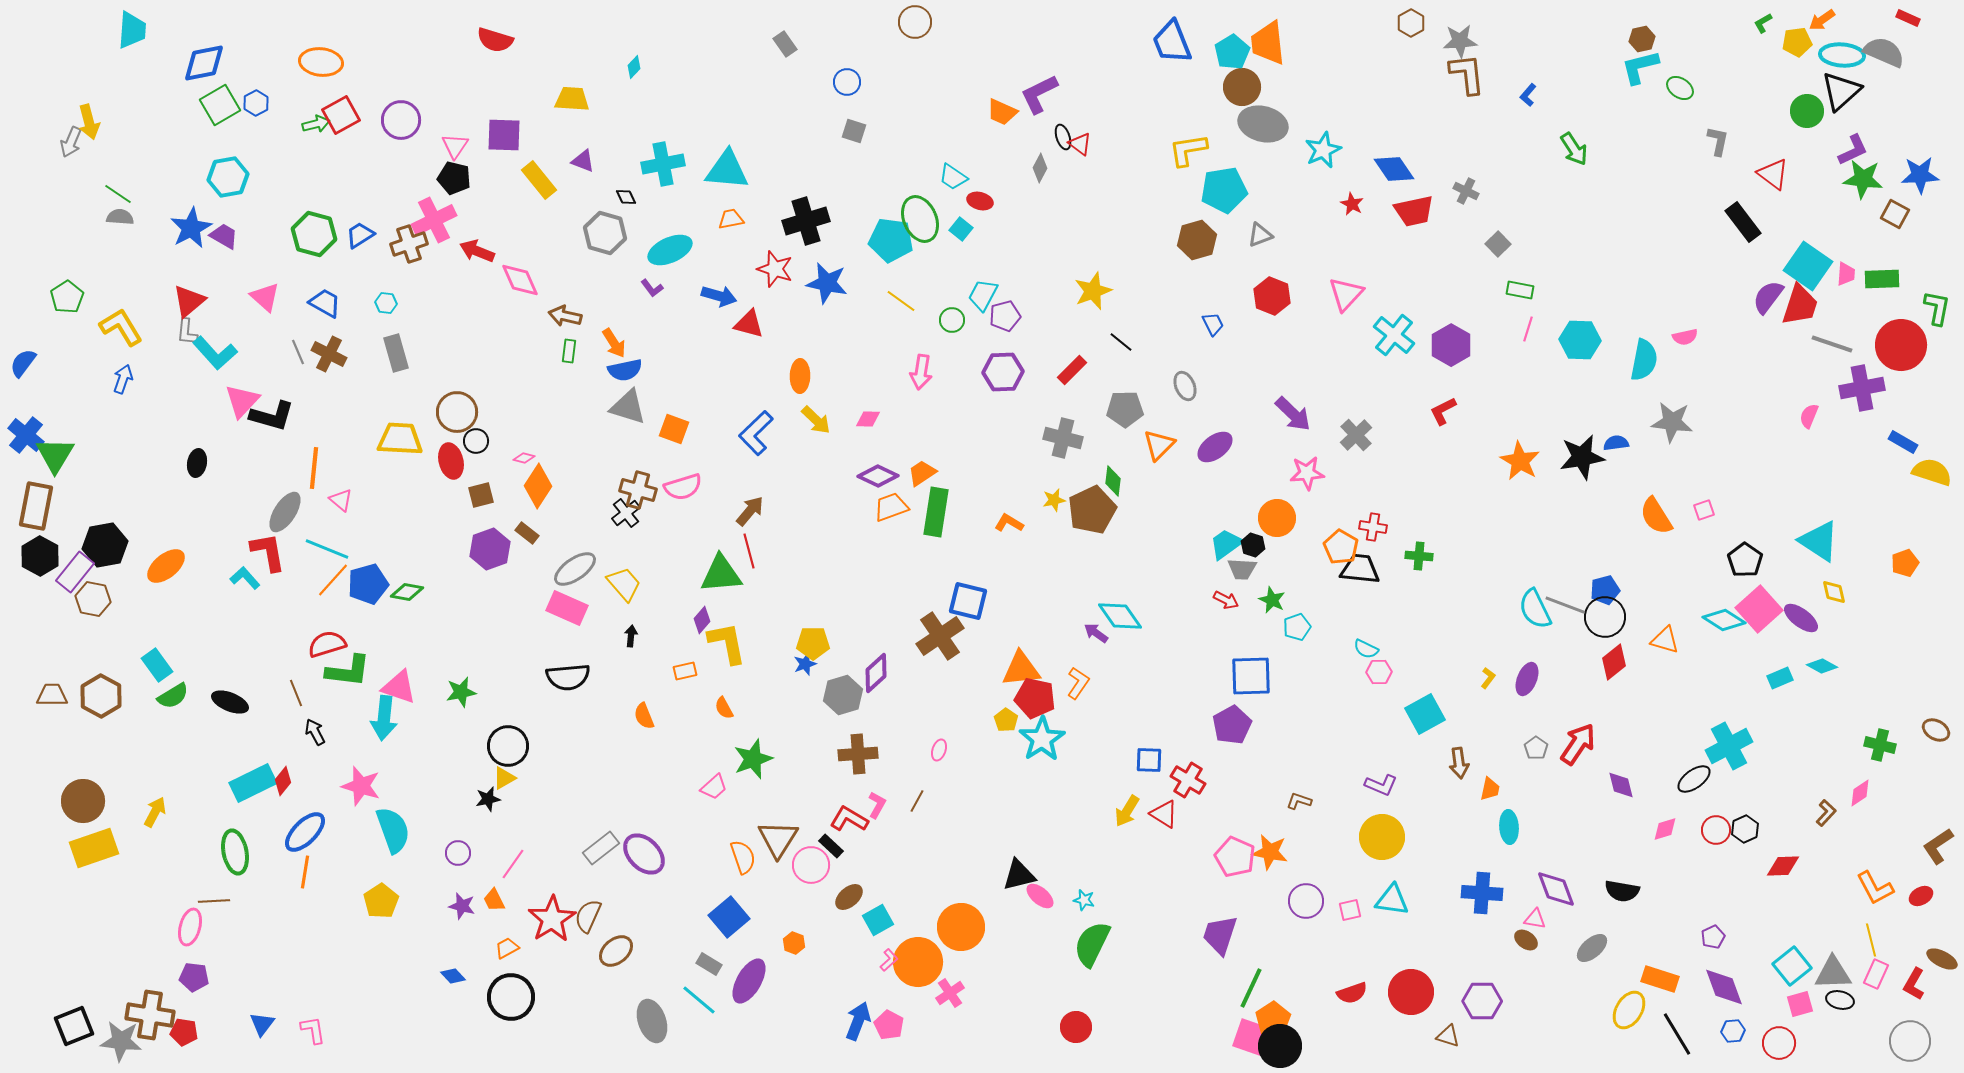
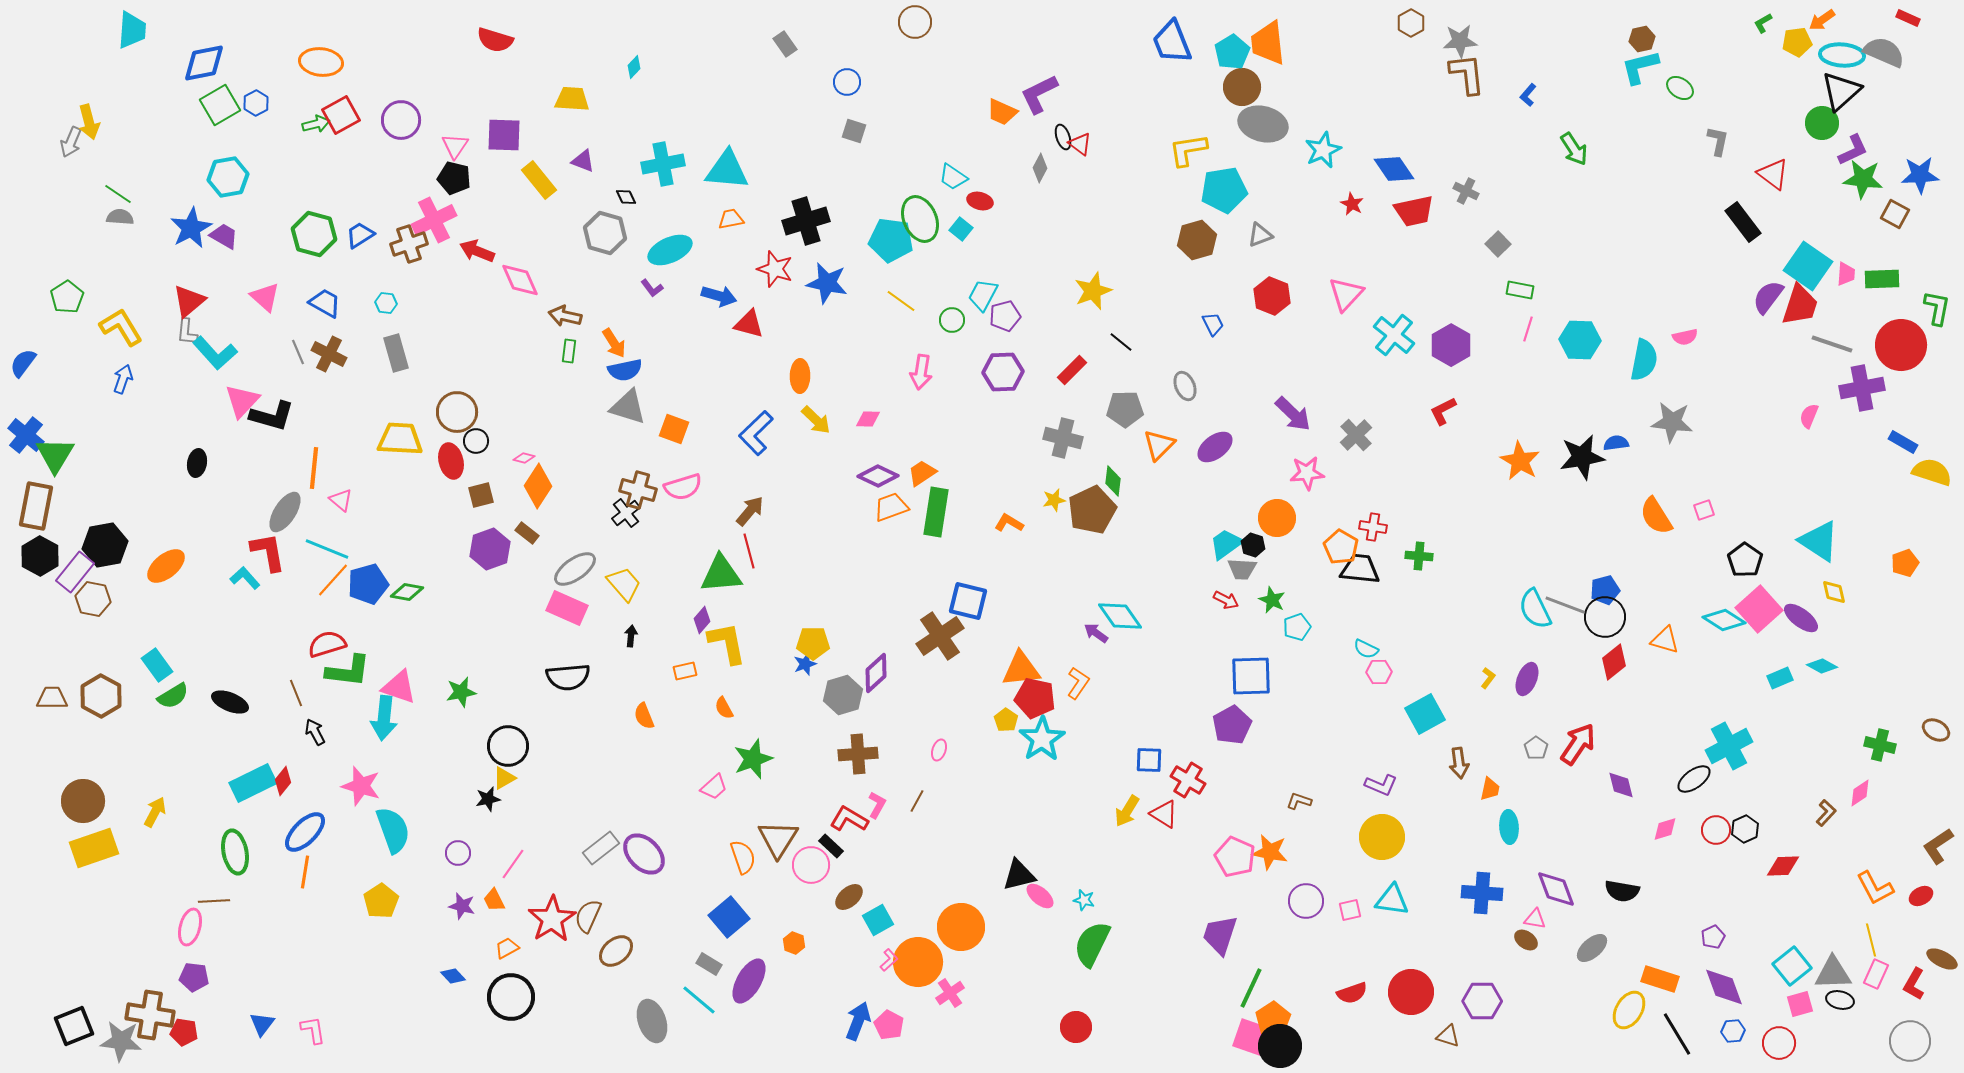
green circle at (1807, 111): moved 15 px right, 12 px down
brown trapezoid at (52, 695): moved 3 px down
